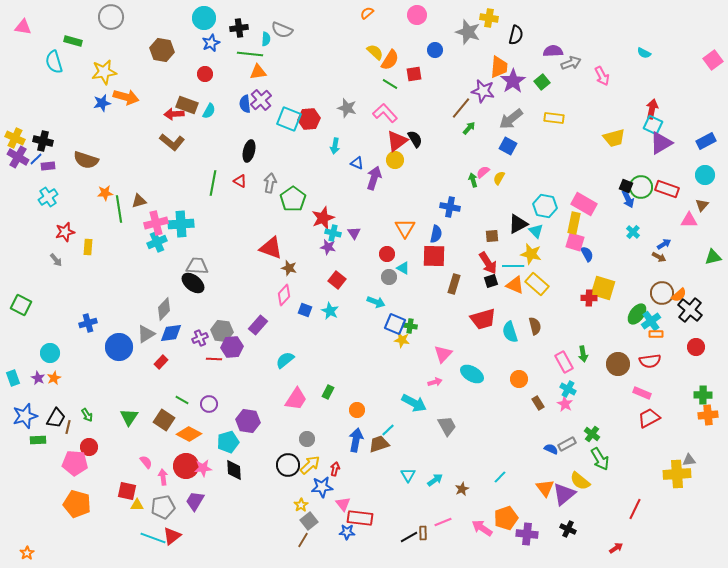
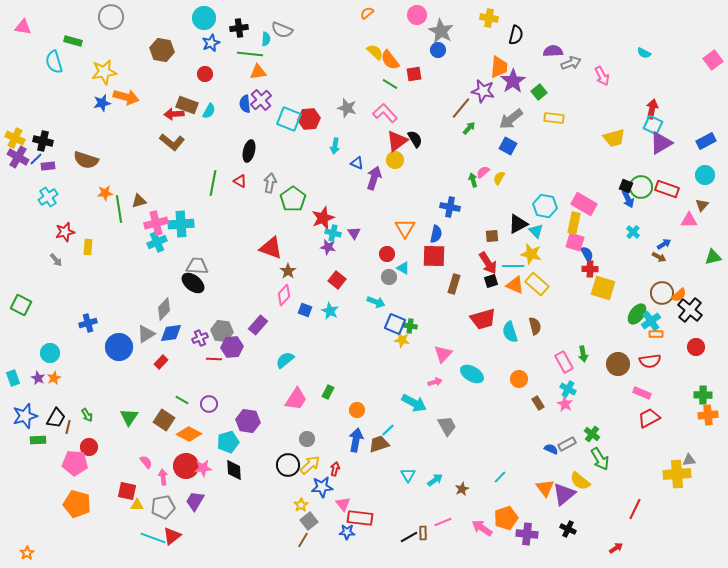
gray star at (468, 32): moved 27 px left, 1 px up; rotated 10 degrees clockwise
blue circle at (435, 50): moved 3 px right
orange semicircle at (390, 60): rotated 110 degrees clockwise
green square at (542, 82): moved 3 px left, 10 px down
brown star at (289, 268): moved 1 px left, 3 px down; rotated 21 degrees clockwise
red cross at (589, 298): moved 1 px right, 29 px up
